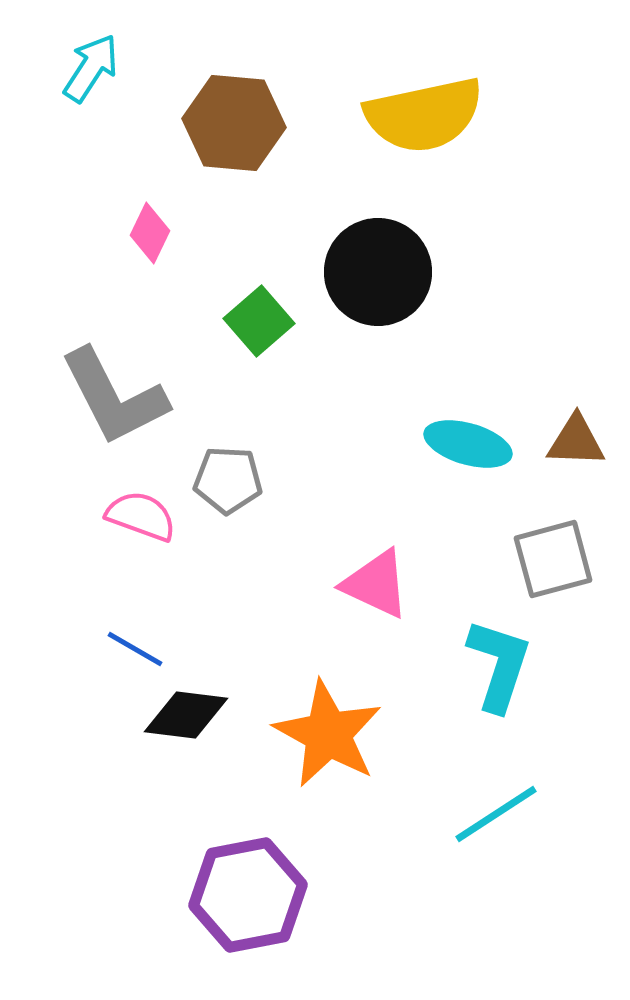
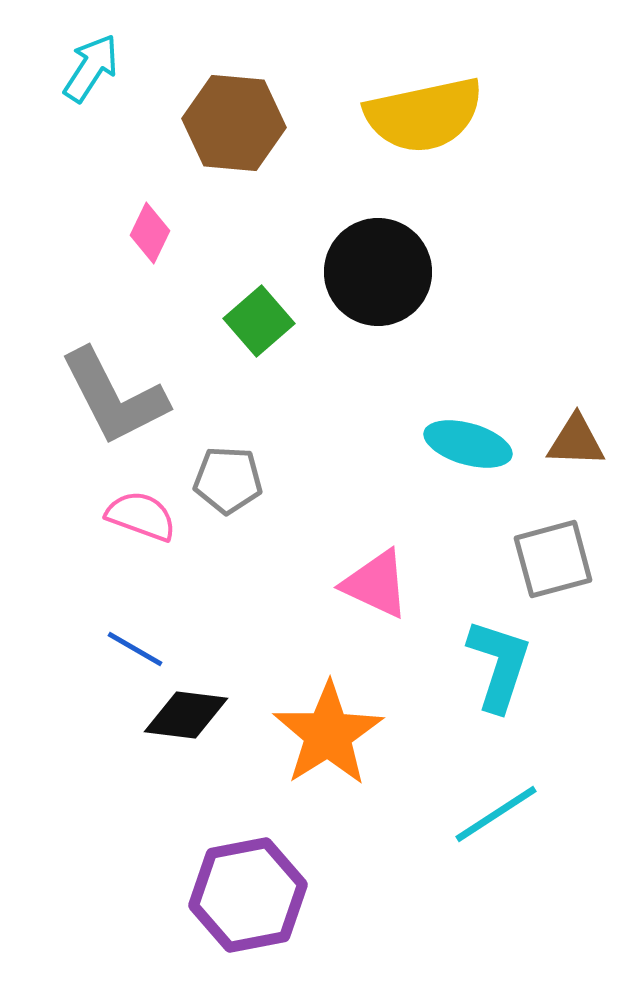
orange star: rotated 11 degrees clockwise
